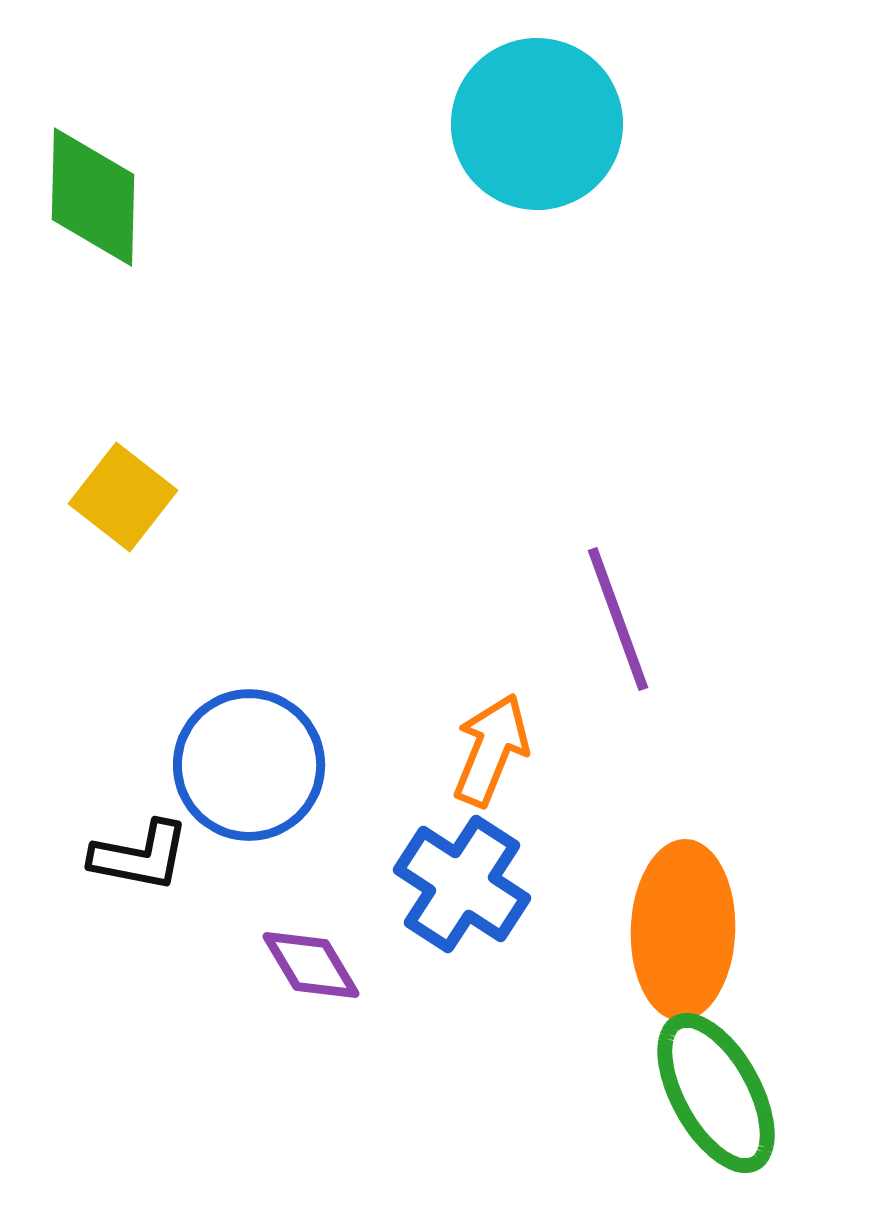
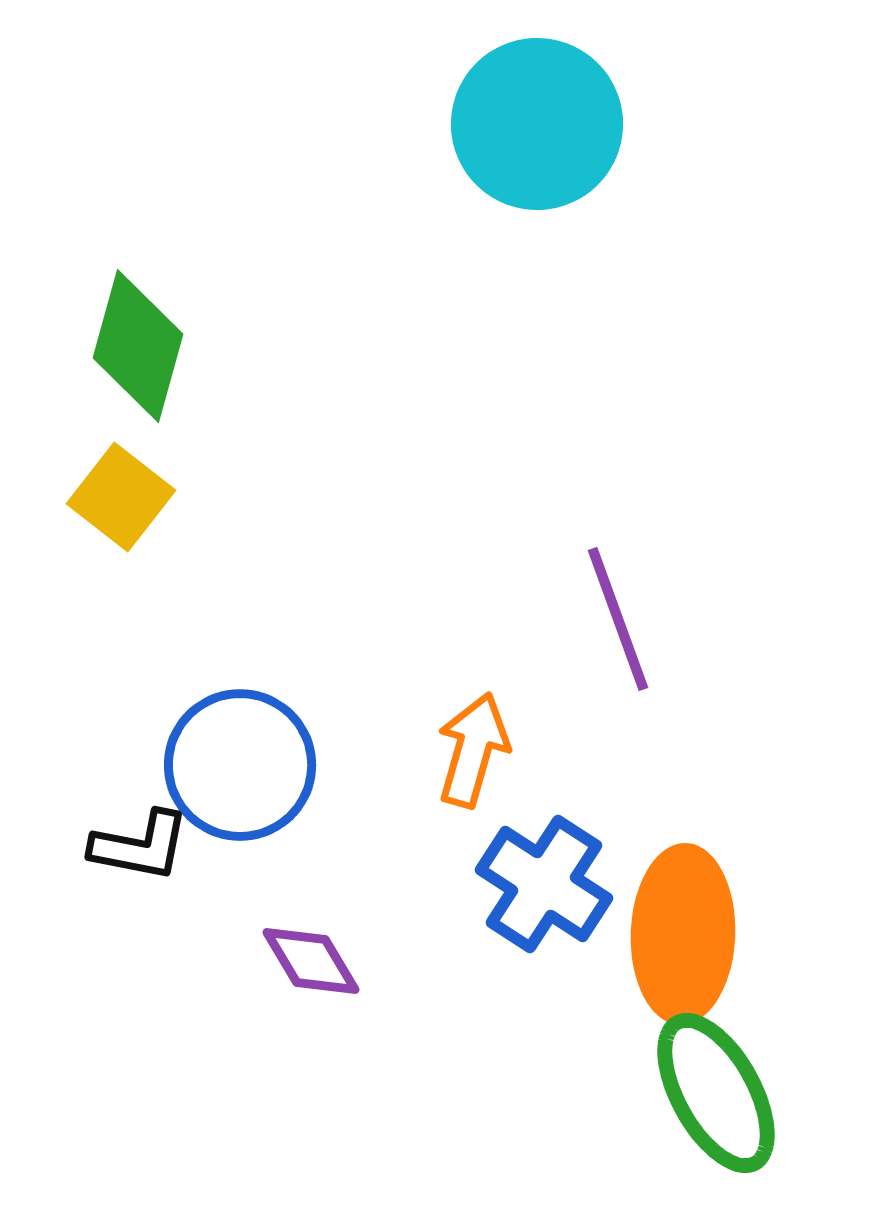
green diamond: moved 45 px right, 149 px down; rotated 14 degrees clockwise
yellow square: moved 2 px left
orange arrow: moved 18 px left; rotated 6 degrees counterclockwise
blue circle: moved 9 px left
black L-shape: moved 10 px up
blue cross: moved 82 px right
orange ellipse: moved 4 px down
purple diamond: moved 4 px up
